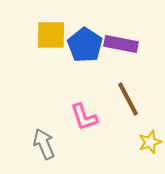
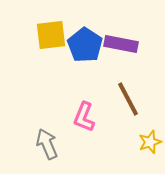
yellow square: rotated 8 degrees counterclockwise
pink L-shape: rotated 40 degrees clockwise
gray arrow: moved 3 px right
